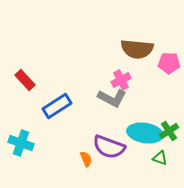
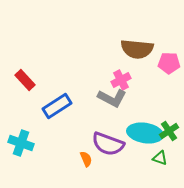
purple semicircle: moved 1 px left, 3 px up
